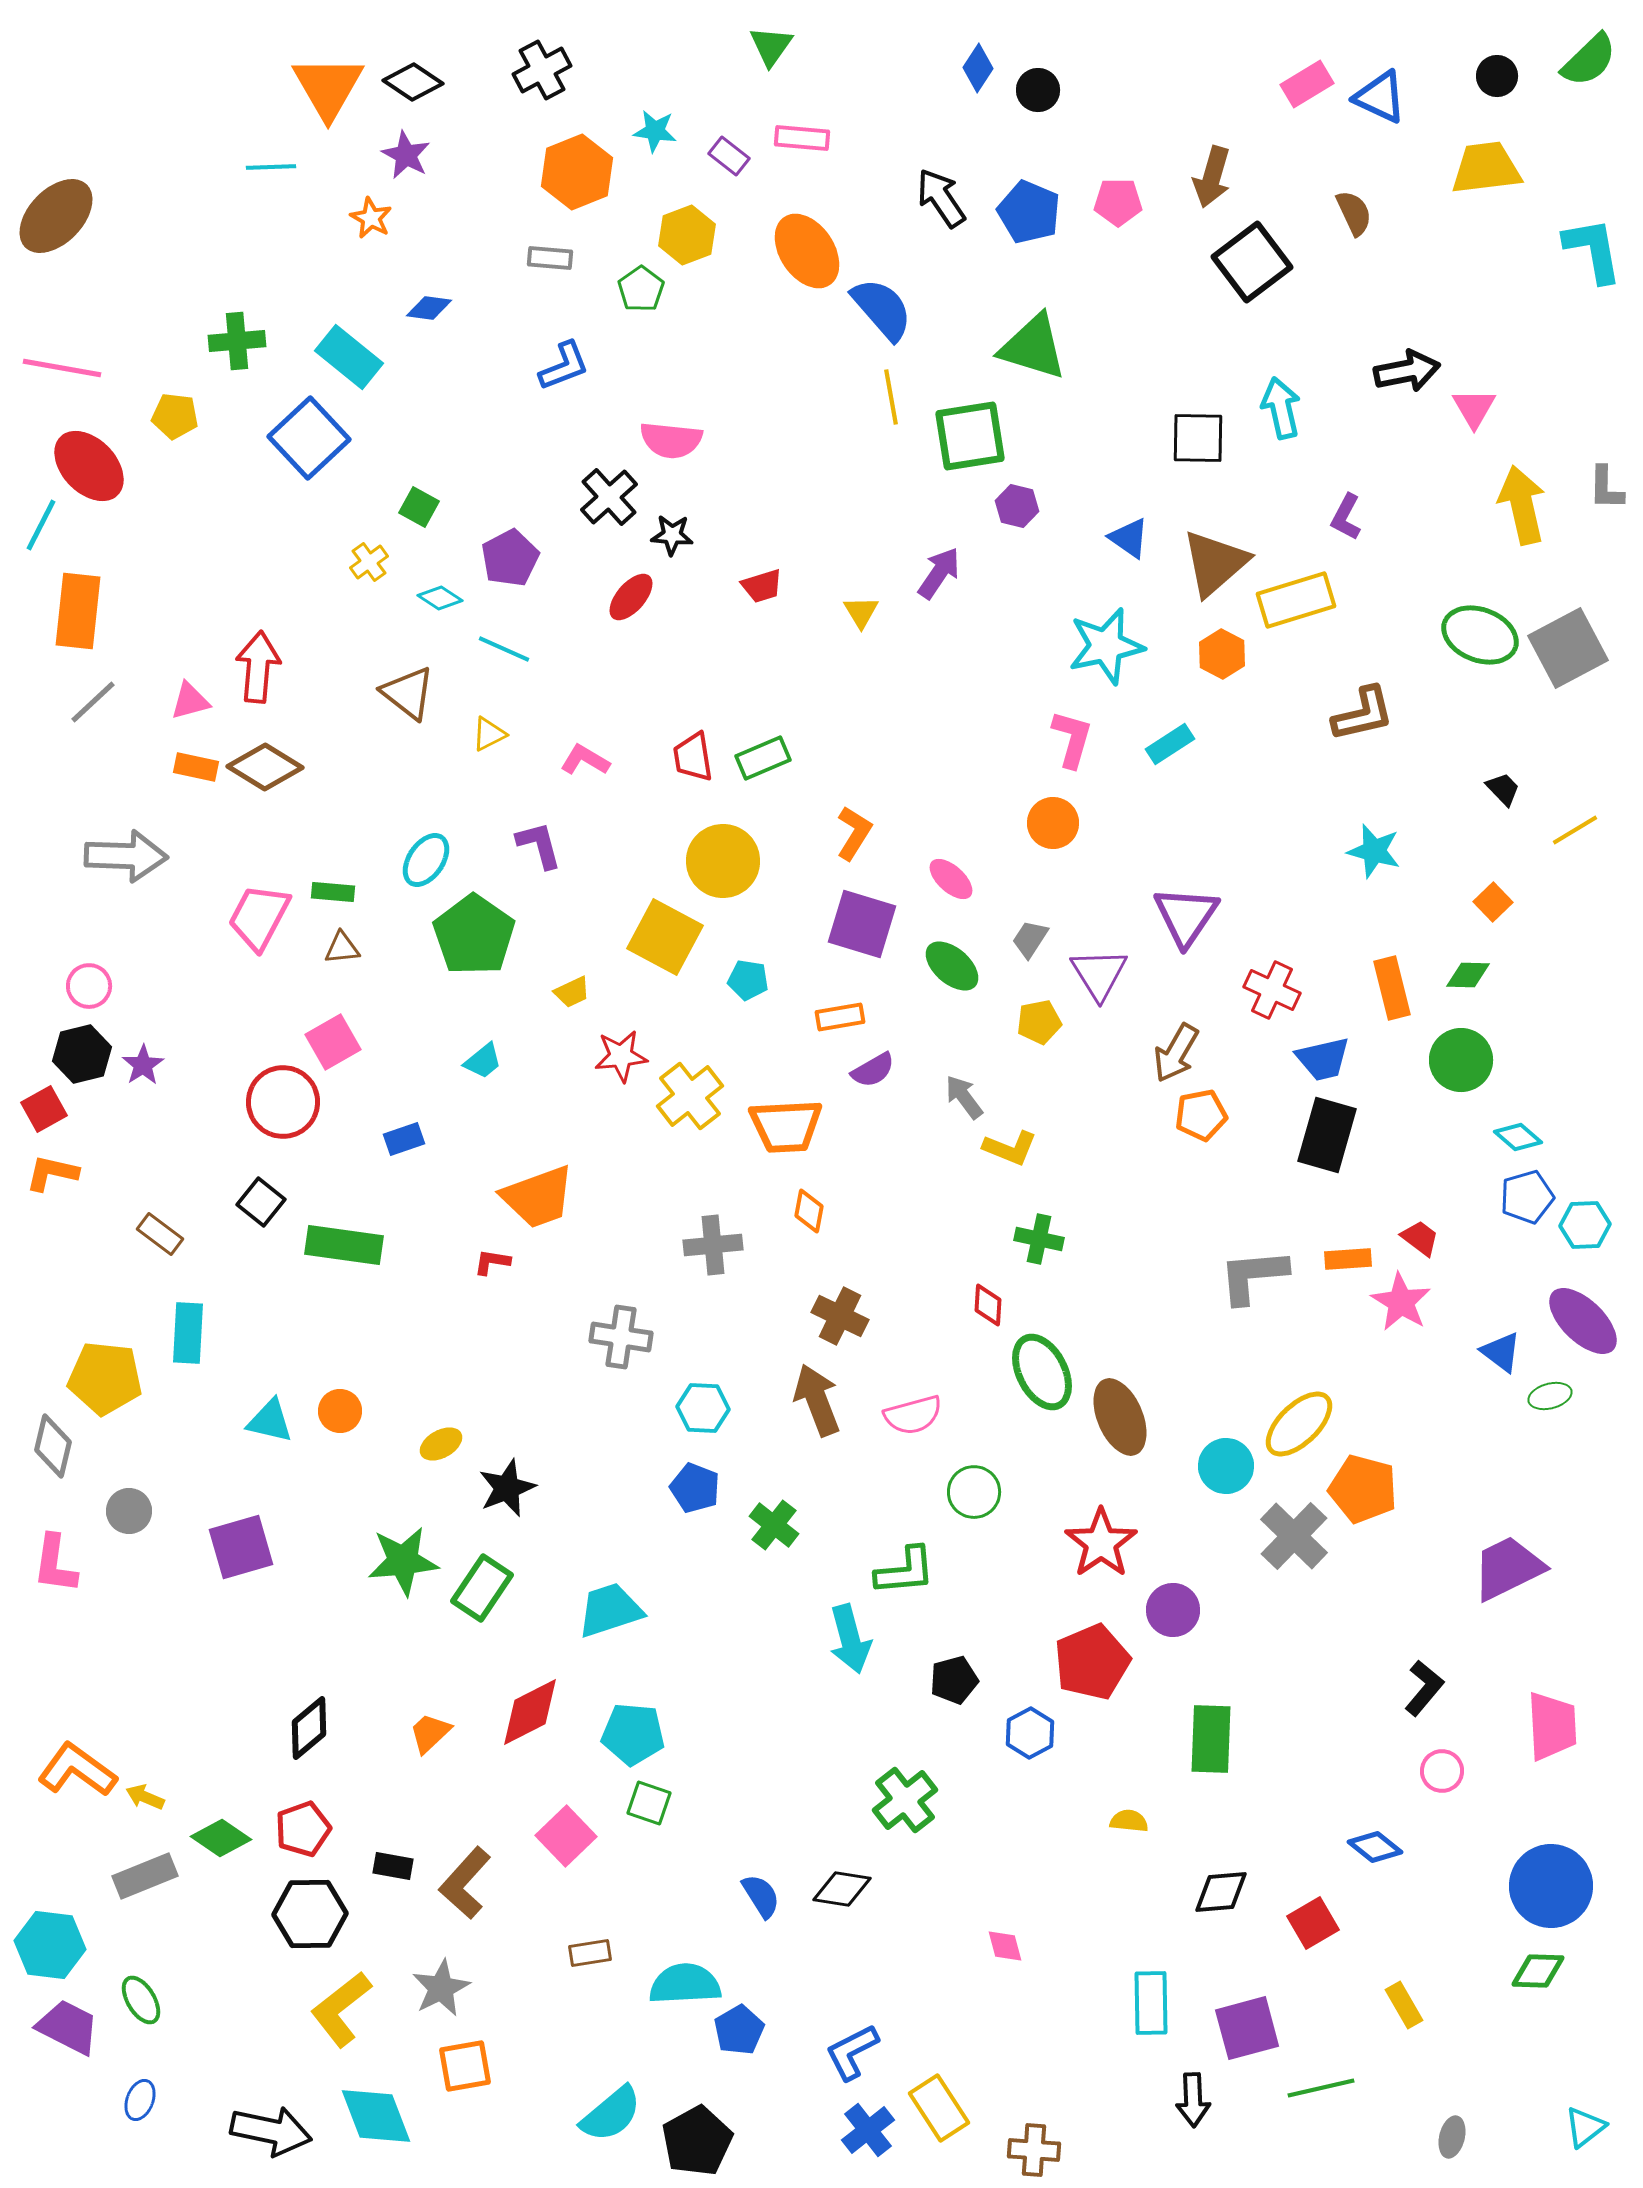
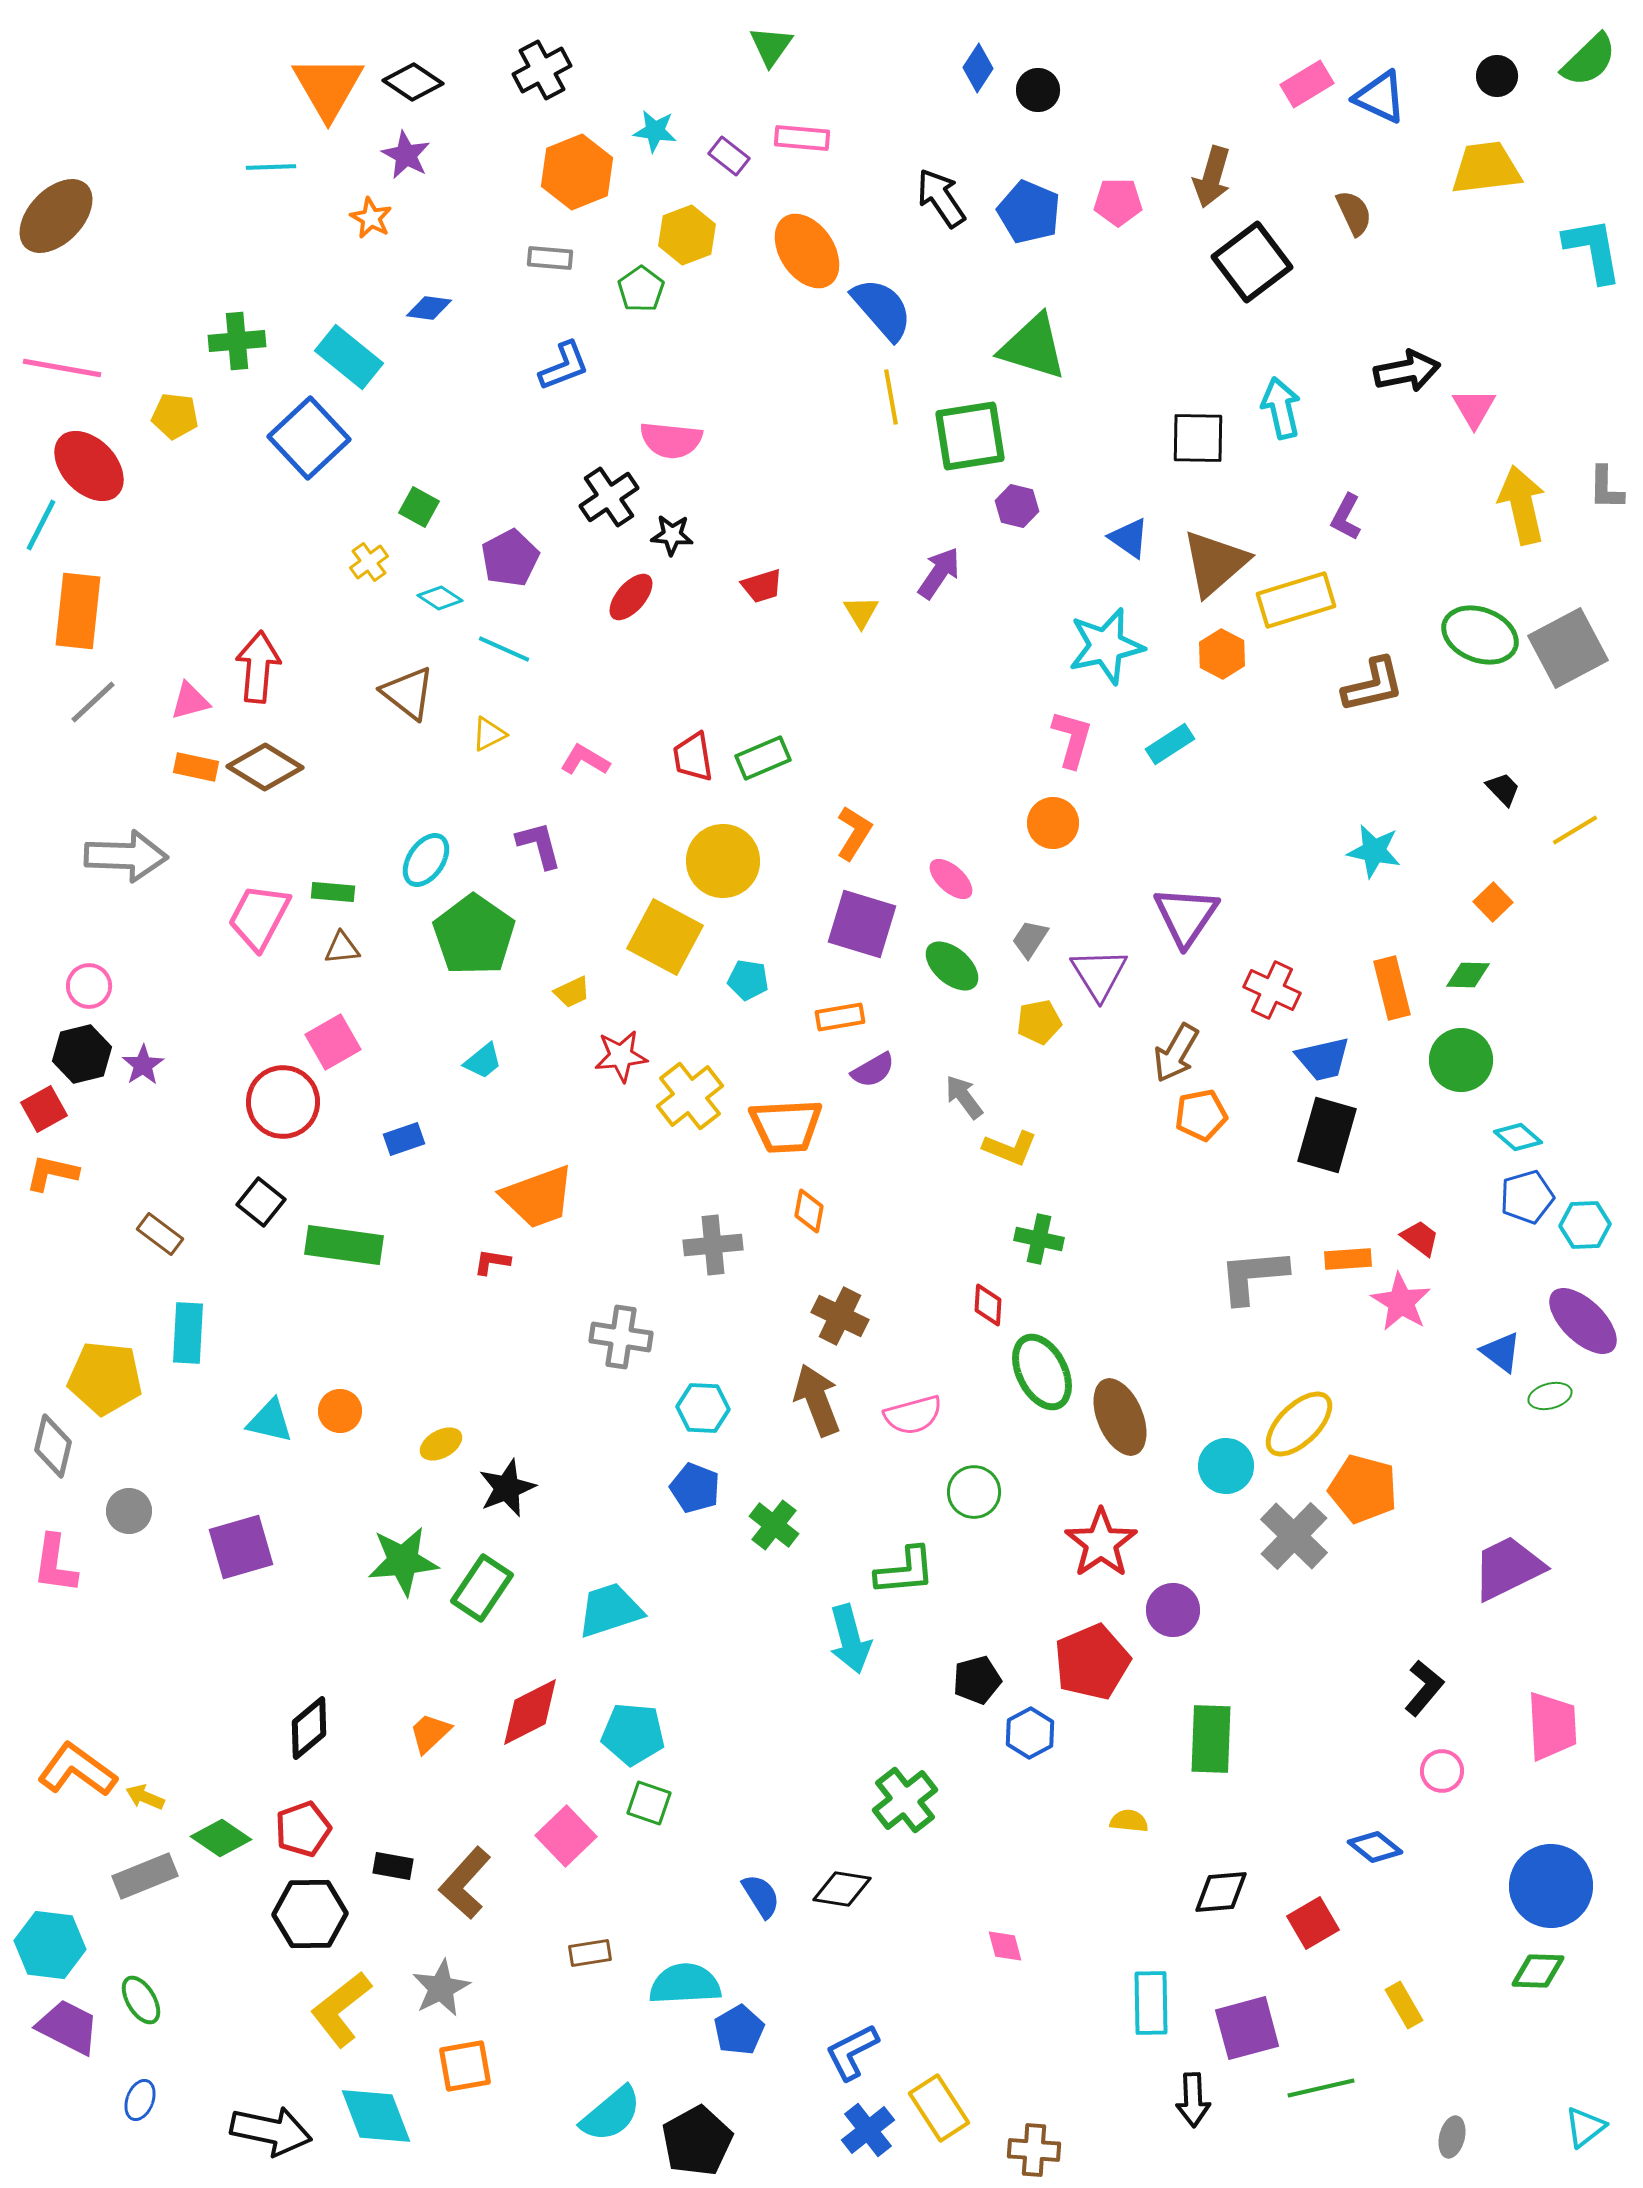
black cross at (609, 497): rotated 8 degrees clockwise
brown L-shape at (1363, 714): moved 10 px right, 29 px up
cyan star at (1374, 851): rotated 4 degrees counterclockwise
black pentagon at (954, 1680): moved 23 px right
